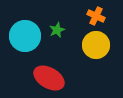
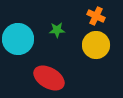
green star: rotated 21 degrees clockwise
cyan circle: moved 7 px left, 3 px down
